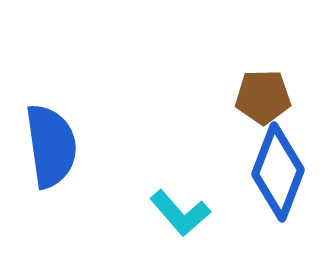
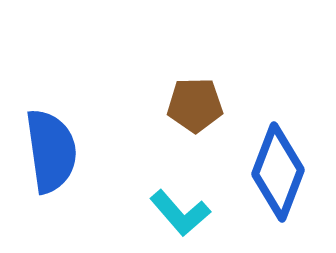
brown pentagon: moved 68 px left, 8 px down
blue semicircle: moved 5 px down
